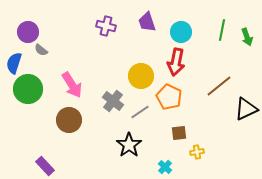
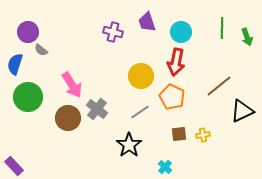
purple cross: moved 7 px right, 6 px down
green line: moved 2 px up; rotated 10 degrees counterclockwise
blue semicircle: moved 1 px right, 1 px down
green circle: moved 8 px down
orange pentagon: moved 3 px right
gray cross: moved 16 px left, 8 px down
black triangle: moved 4 px left, 2 px down
brown circle: moved 1 px left, 2 px up
brown square: moved 1 px down
yellow cross: moved 6 px right, 17 px up
purple rectangle: moved 31 px left
